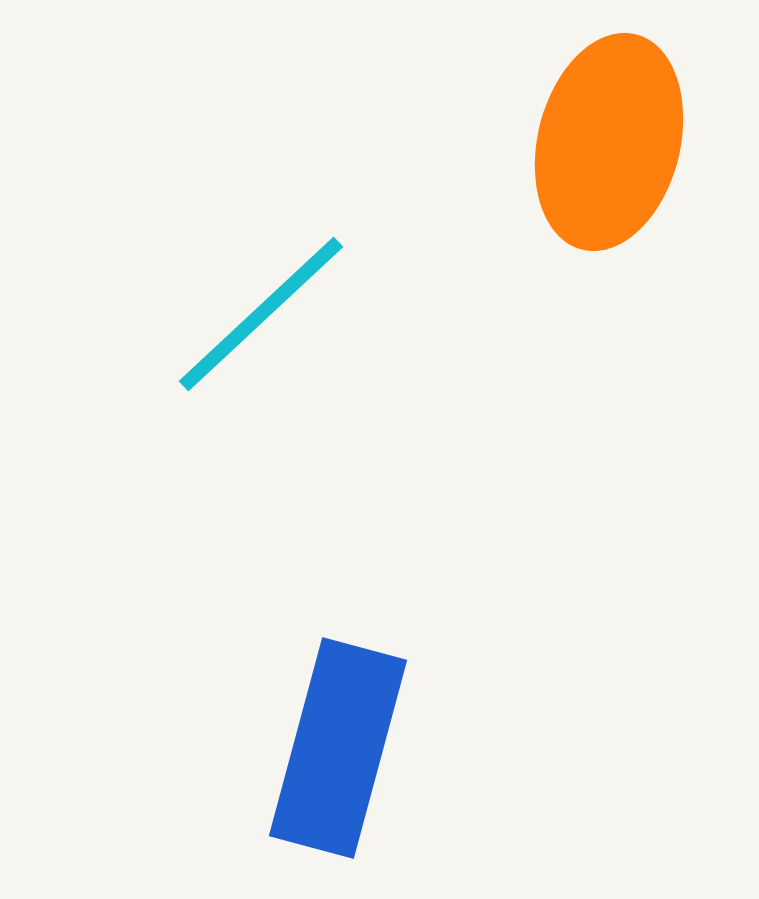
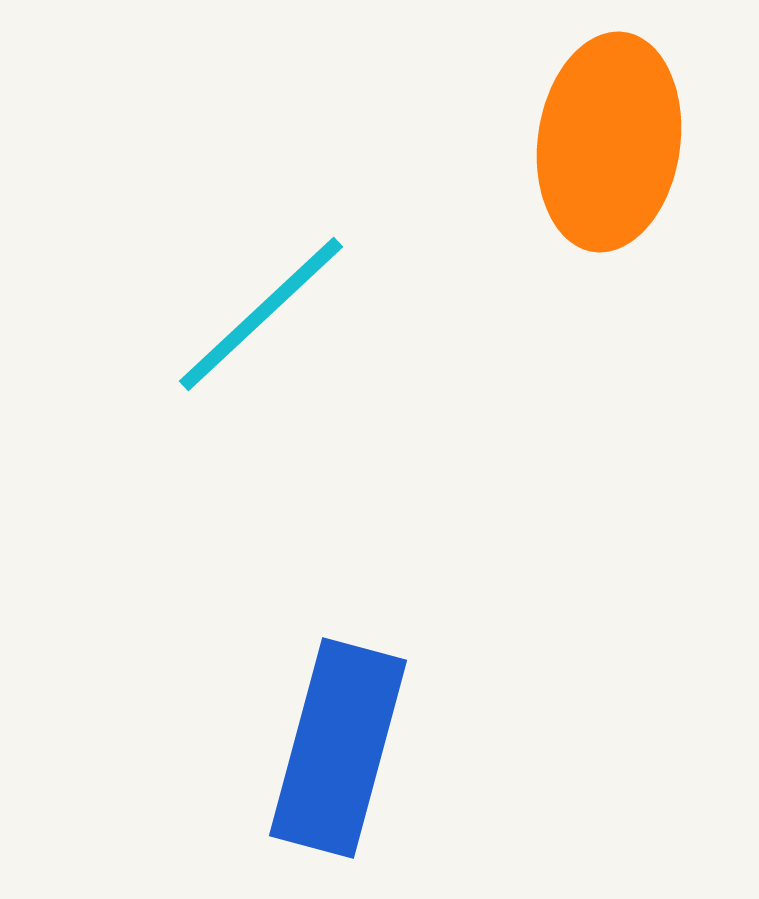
orange ellipse: rotated 6 degrees counterclockwise
